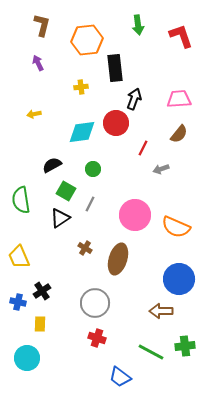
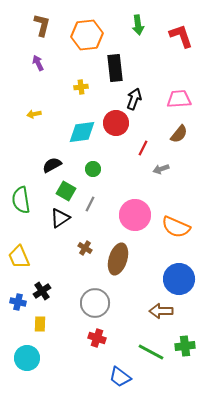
orange hexagon: moved 5 px up
